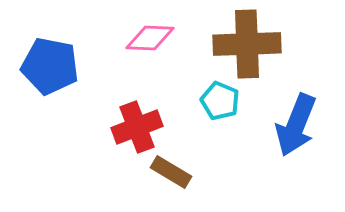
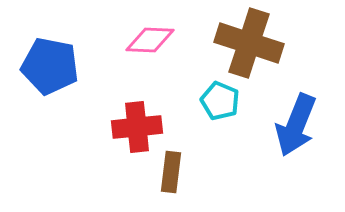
pink diamond: moved 2 px down
brown cross: moved 2 px right, 1 px up; rotated 20 degrees clockwise
red cross: rotated 15 degrees clockwise
brown rectangle: rotated 66 degrees clockwise
